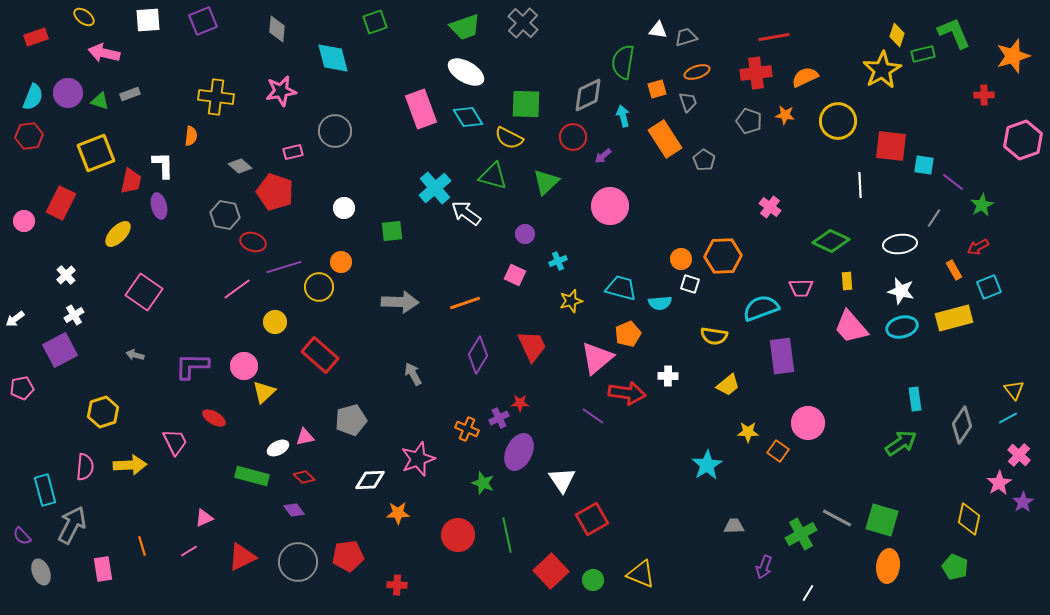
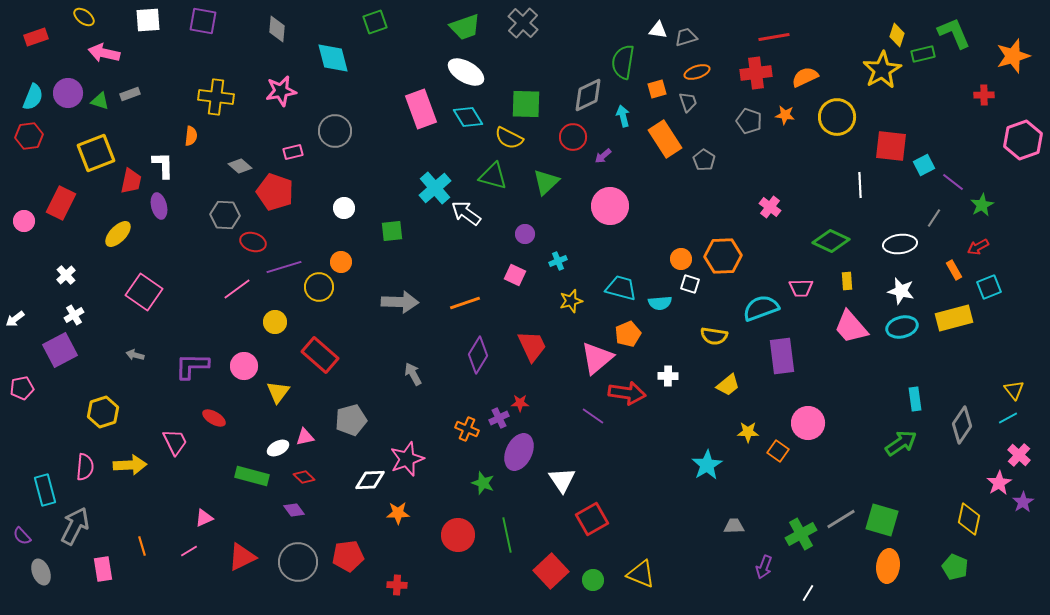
purple square at (203, 21): rotated 32 degrees clockwise
yellow circle at (838, 121): moved 1 px left, 4 px up
cyan square at (924, 165): rotated 35 degrees counterclockwise
gray hexagon at (225, 215): rotated 8 degrees counterclockwise
yellow triangle at (264, 392): moved 14 px right; rotated 10 degrees counterclockwise
pink star at (418, 459): moved 11 px left
gray line at (837, 518): moved 4 px right, 1 px down; rotated 60 degrees counterclockwise
gray arrow at (72, 525): moved 3 px right, 1 px down
